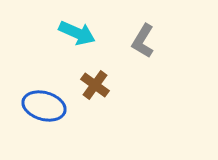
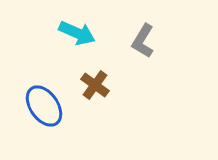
blue ellipse: rotated 39 degrees clockwise
